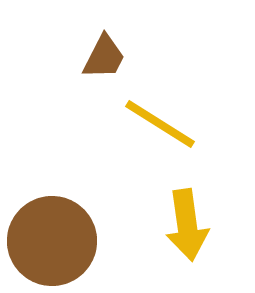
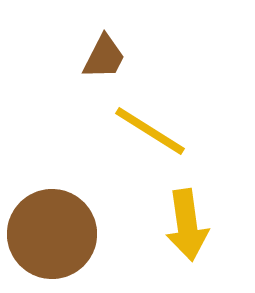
yellow line: moved 10 px left, 7 px down
brown circle: moved 7 px up
